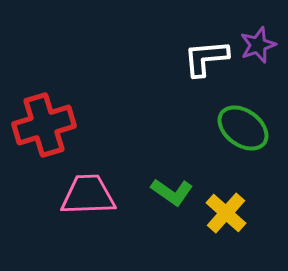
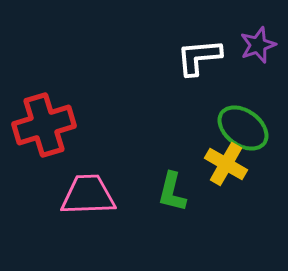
white L-shape: moved 7 px left, 1 px up
green L-shape: rotated 69 degrees clockwise
yellow cross: moved 49 px up; rotated 12 degrees counterclockwise
